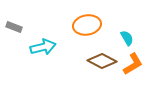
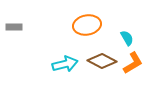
gray rectangle: rotated 21 degrees counterclockwise
cyan arrow: moved 22 px right, 17 px down
orange L-shape: moved 1 px up
